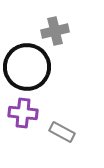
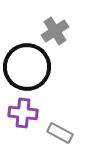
gray cross: rotated 20 degrees counterclockwise
gray rectangle: moved 2 px left, 1 px down
